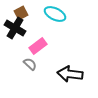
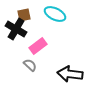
brown square: moved 3 px right, 2 px down; rotated 16 degrees clockwise
black cross: moved 1 px right, 1 px down
gray semicircle: moved 1 px down
